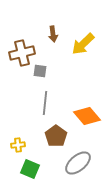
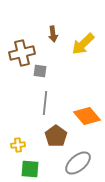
green square: rotated 18 degrees counterclockwise
